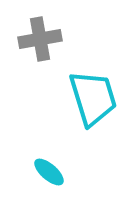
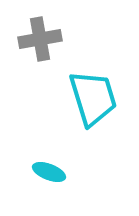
cyan ellipse: rotated 20 degrees counterclockwise
